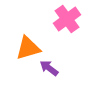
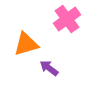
orange triangle: moved 2 px left, 4 px up
